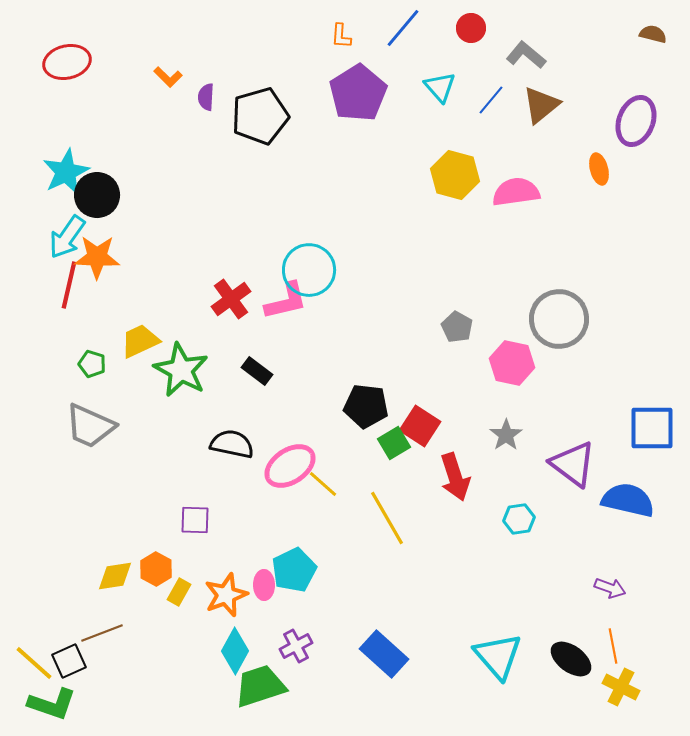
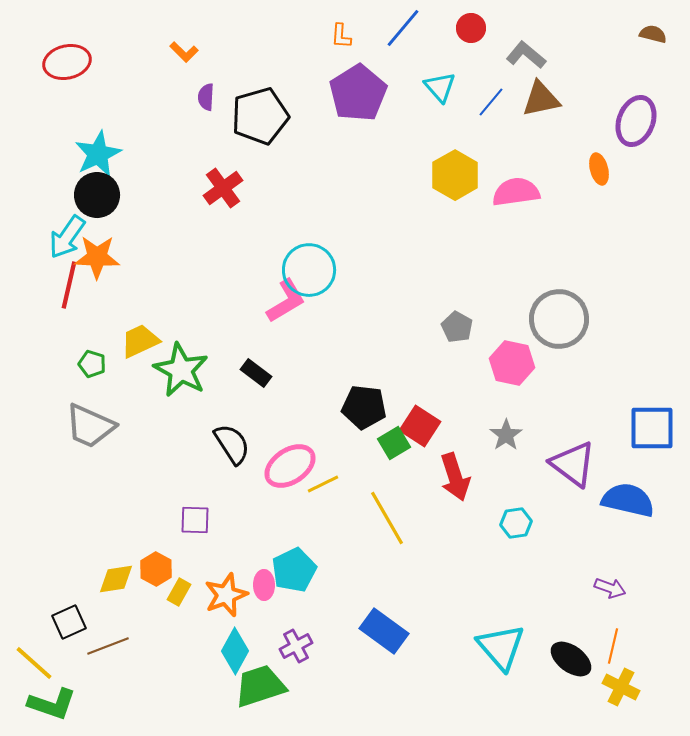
orange L-shape at (168, 77): moved 16 px right, 25 px up
blue line at (491, 100): moved 2 px down
brown triangle at (541, 105): moved 6 px up; rotated 27 degrees clockwise
cyan star at (66, 172): moved 32 px right, 18 px up
yellow hexagon at (455, 175): rotated 15 degrees clockwise
red cross at (231, 299): moved 8 px left, 111 px up
pink L-shape at (286, 301): rotated 18 degrees counterclockwise
black rectangle at (257, 371): moved 1 px left, 2 px down
black pentagon at (366, 406): moved 2 px left, 1 px down
black semicircle at (232, 444): rotated 45 degrees clockwise
yellow line at (323, 484): rotated 68 degrees counterclockwise
cyan hexagon at (519, 519): moved 3 px left, 4 px down
yellow diamond at (115, 576): moved 1 px right, 3 px down
brown line at (102, 633): moved 6 px right, 13 px down
orange line at (613, 646): rotated 24 degrees clockwise
blue rectangle at (384, 654): moved 23 px up; rotated 6 degrees counterclockwise
cyan triangle at (498, 656): moved 3 px right, 9 px up
black square at (69, 661): moved 39 px up
